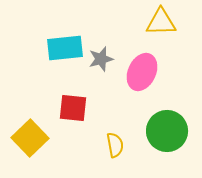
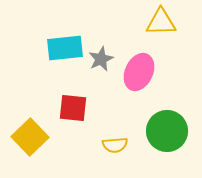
gray star: rotated 10 degrees counterclockwise
pink ellipse: moved 3 px left
yellow square: moved 1 px up
yellow semicircle: rotated 95 degrees clockwise
